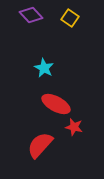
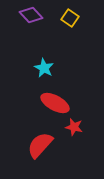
red ellipse: moved 1 px left, 1 px up
